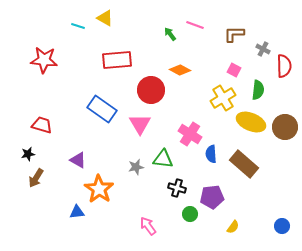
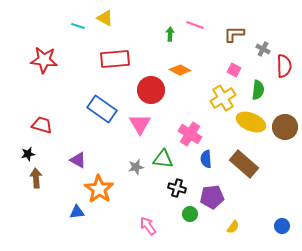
green arrow: rotated 40 degrees clockwise
red rectangle: moved 2 px left, 1 px up
blue semicircle: moved 5 px left, 5 px down
brown arrow: rotated 144 degrees clockwise
